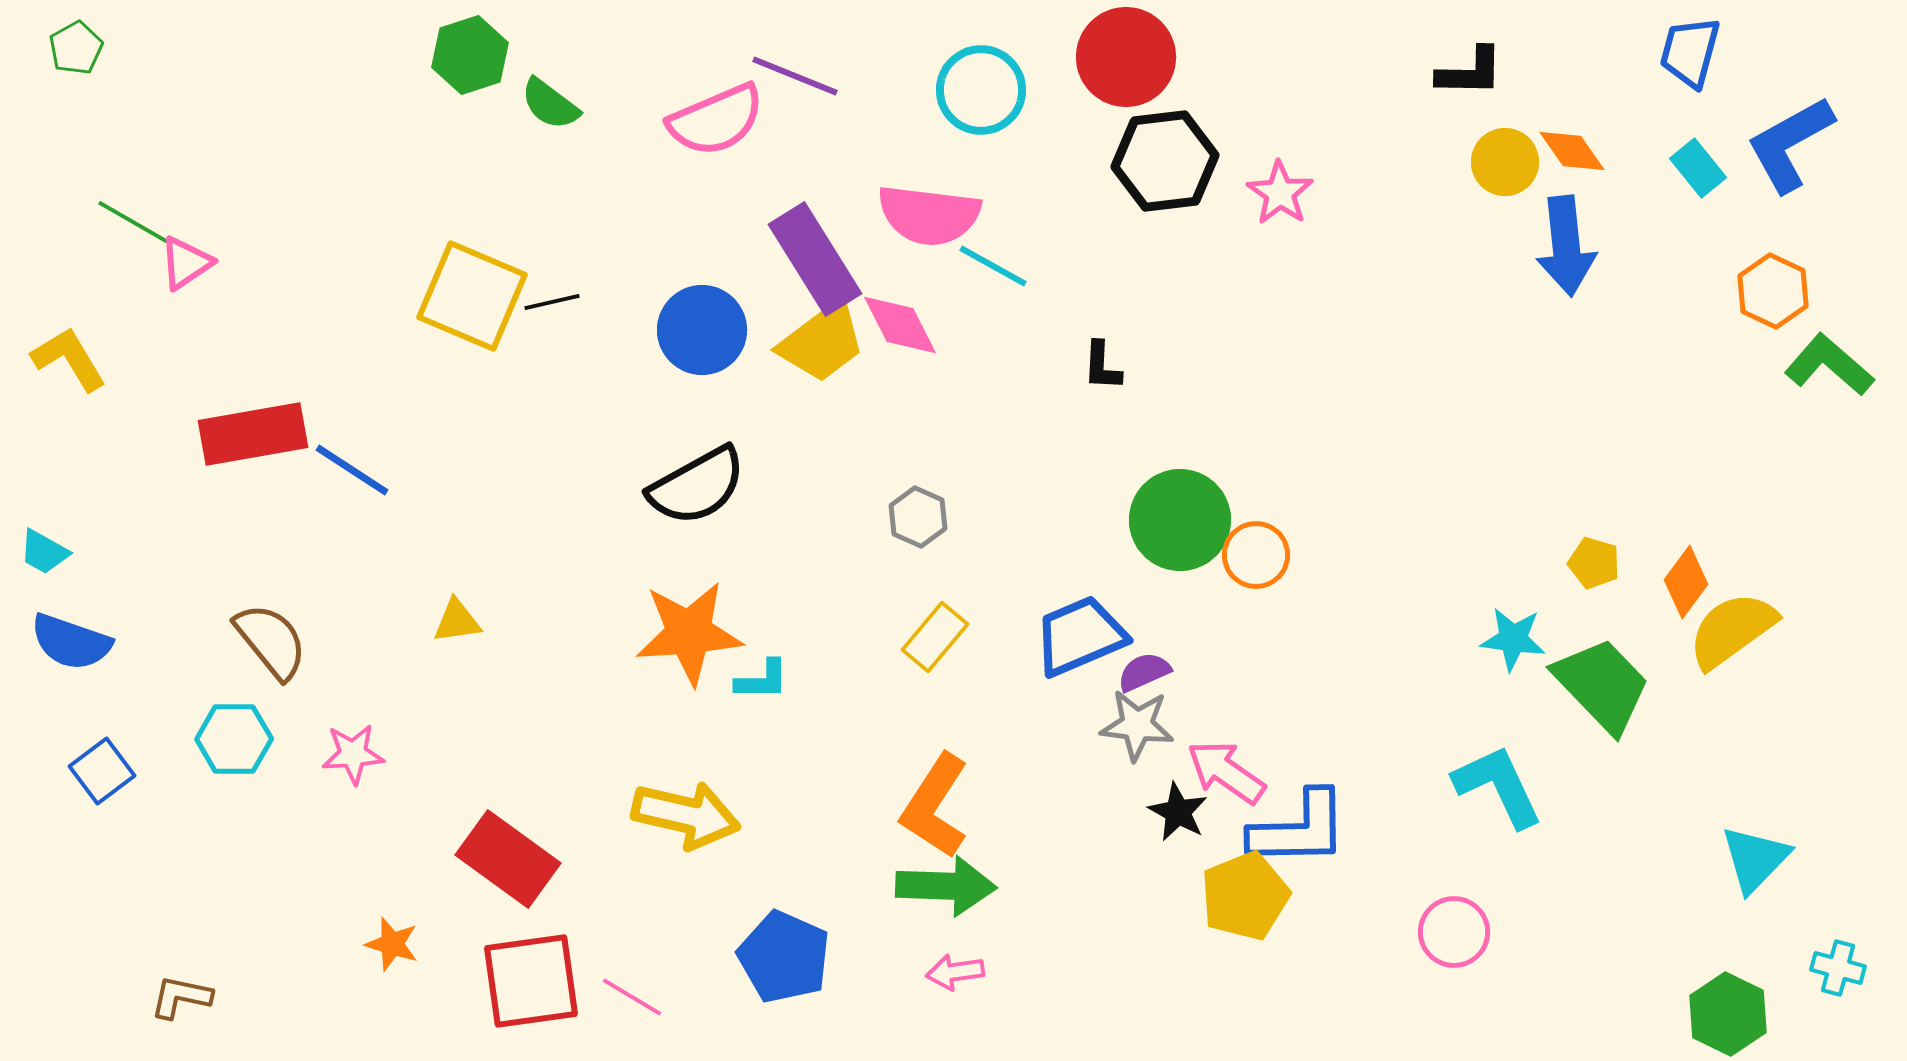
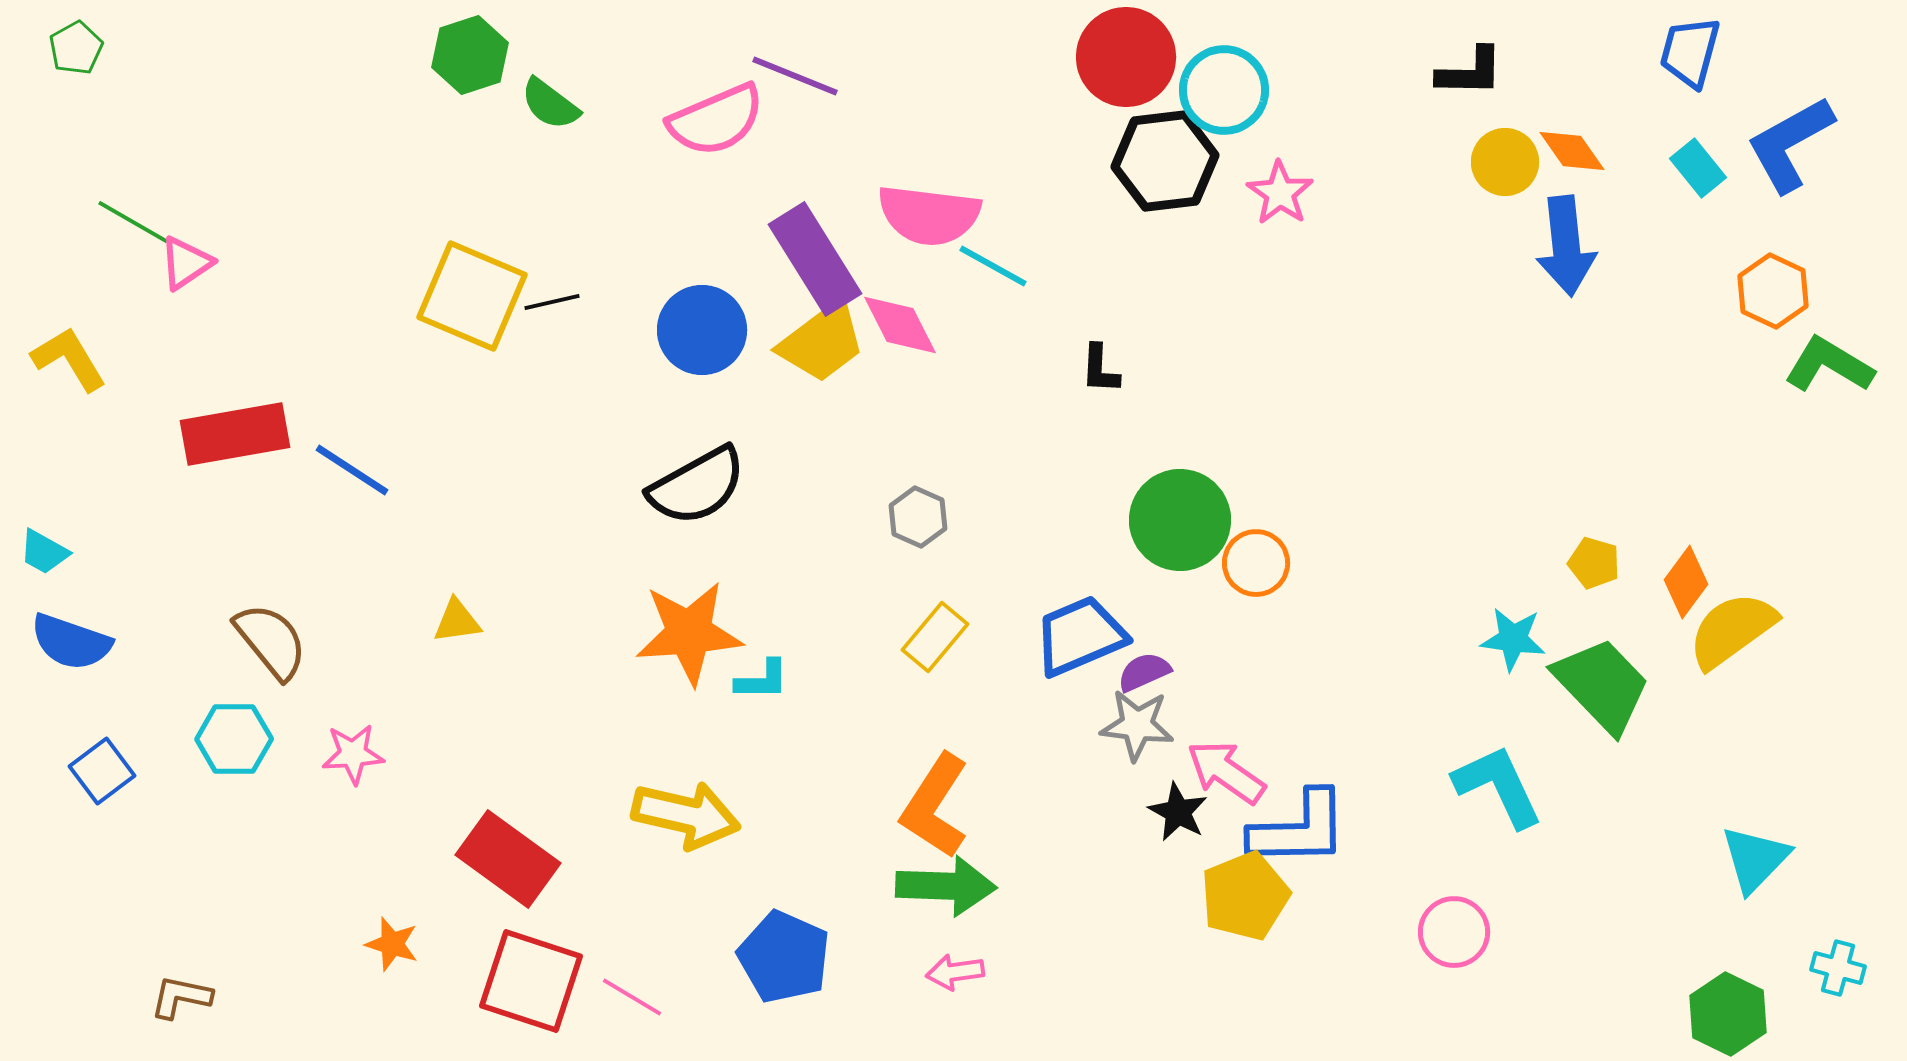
cyan circle at (981, 90): moved 243 px right
green L-shape at (1829, 365): rotated 10 degrees counterclockwise
black L-shape at (1102, 366): moved 2 px left, 3 px down
red rectangle at (253, 434): moved 18 px left
orange circle at (1256, 555): moved 8 px down
red square at (531, 981): rotated 26 degrees clockwise
